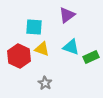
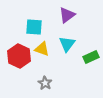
cyan triangle: moved 4 px left, 3 px up; rotated 48 degrees clockwise
